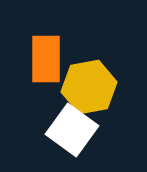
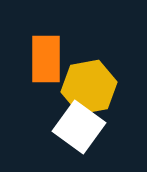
white square: moved 7 px right, 3 px up
